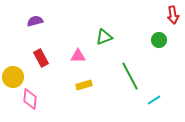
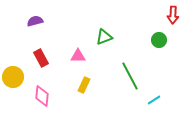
red arrow: rotated 12 degrees clockwise
yellow rectangle: rotated 49 degrees counterclockwise
pink diamond: moved 12 px right, 3 px up
